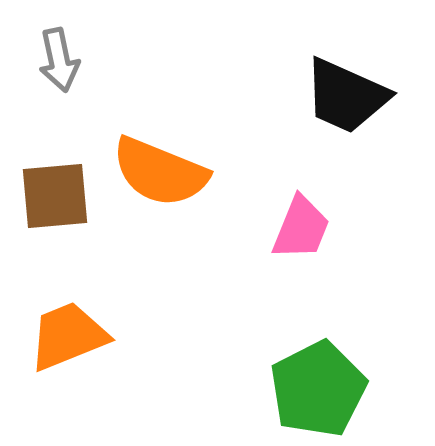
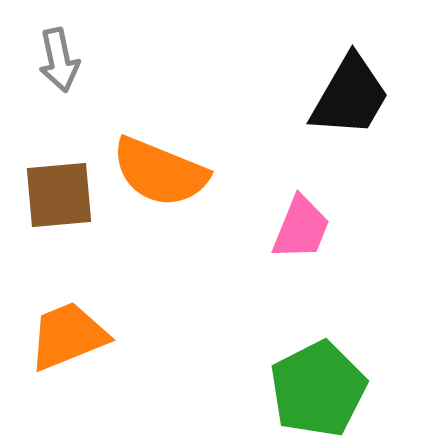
black trapezoid: moved 4 px right; rotated 84 degrees counterclockwise
brown square: moved 4 px right, 1 px up
